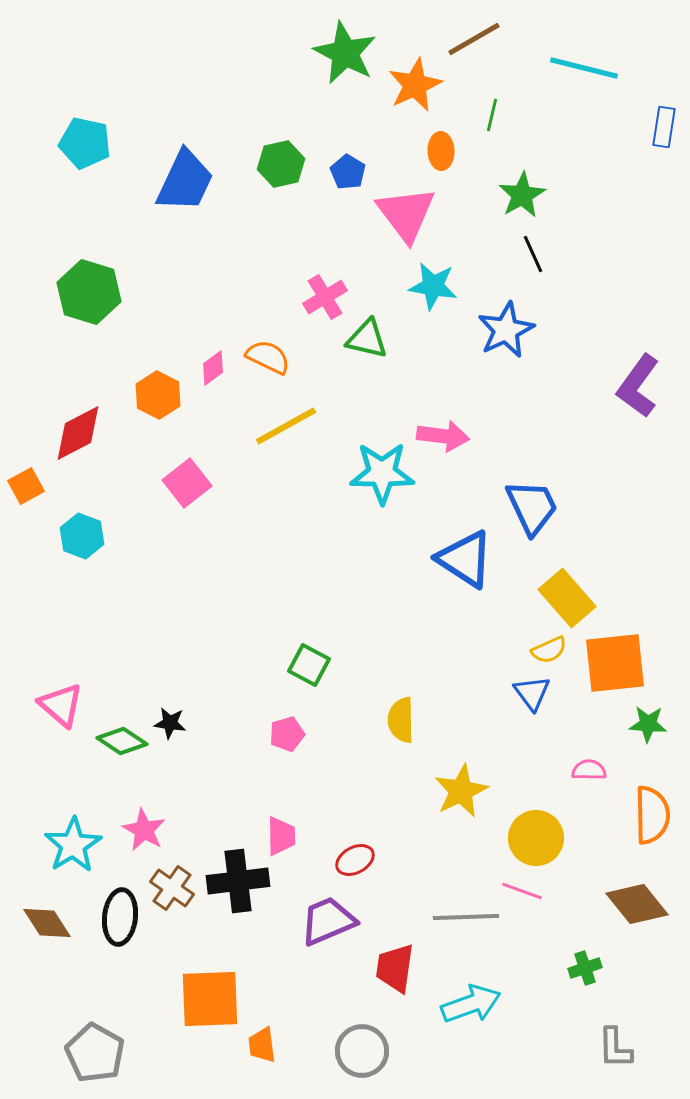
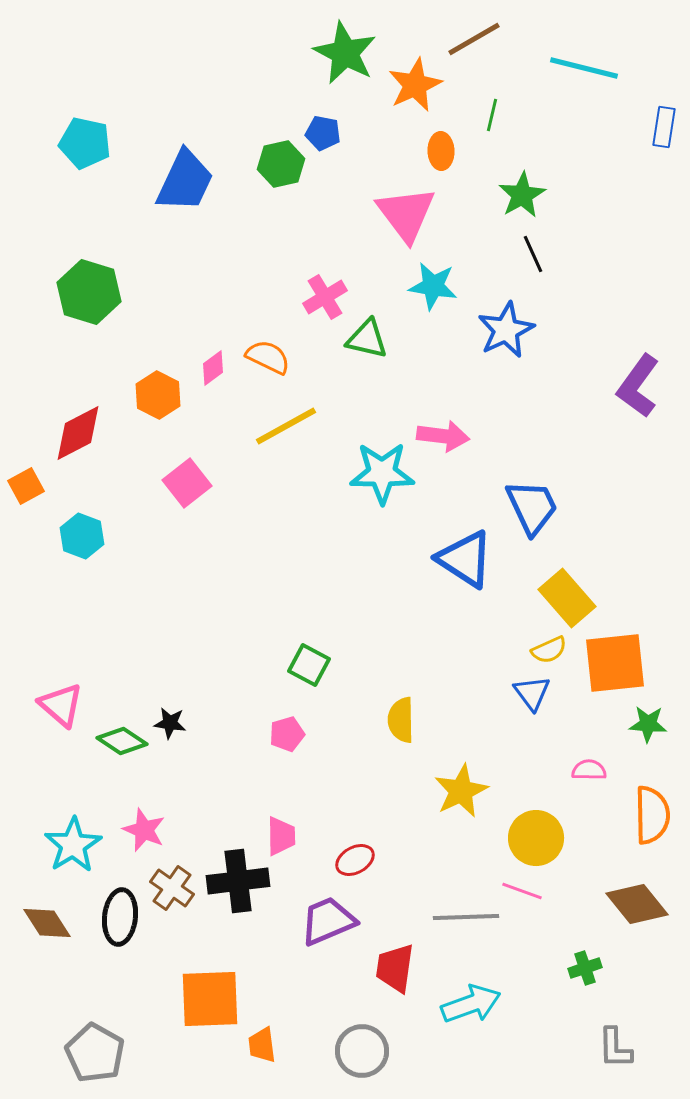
blue pentagon at (348, 172): moved 25 px left, 39 px up; rotated 20 degrees counterclockwise
pink star at (144, 830): rotated 6 degrees counterclockwise
